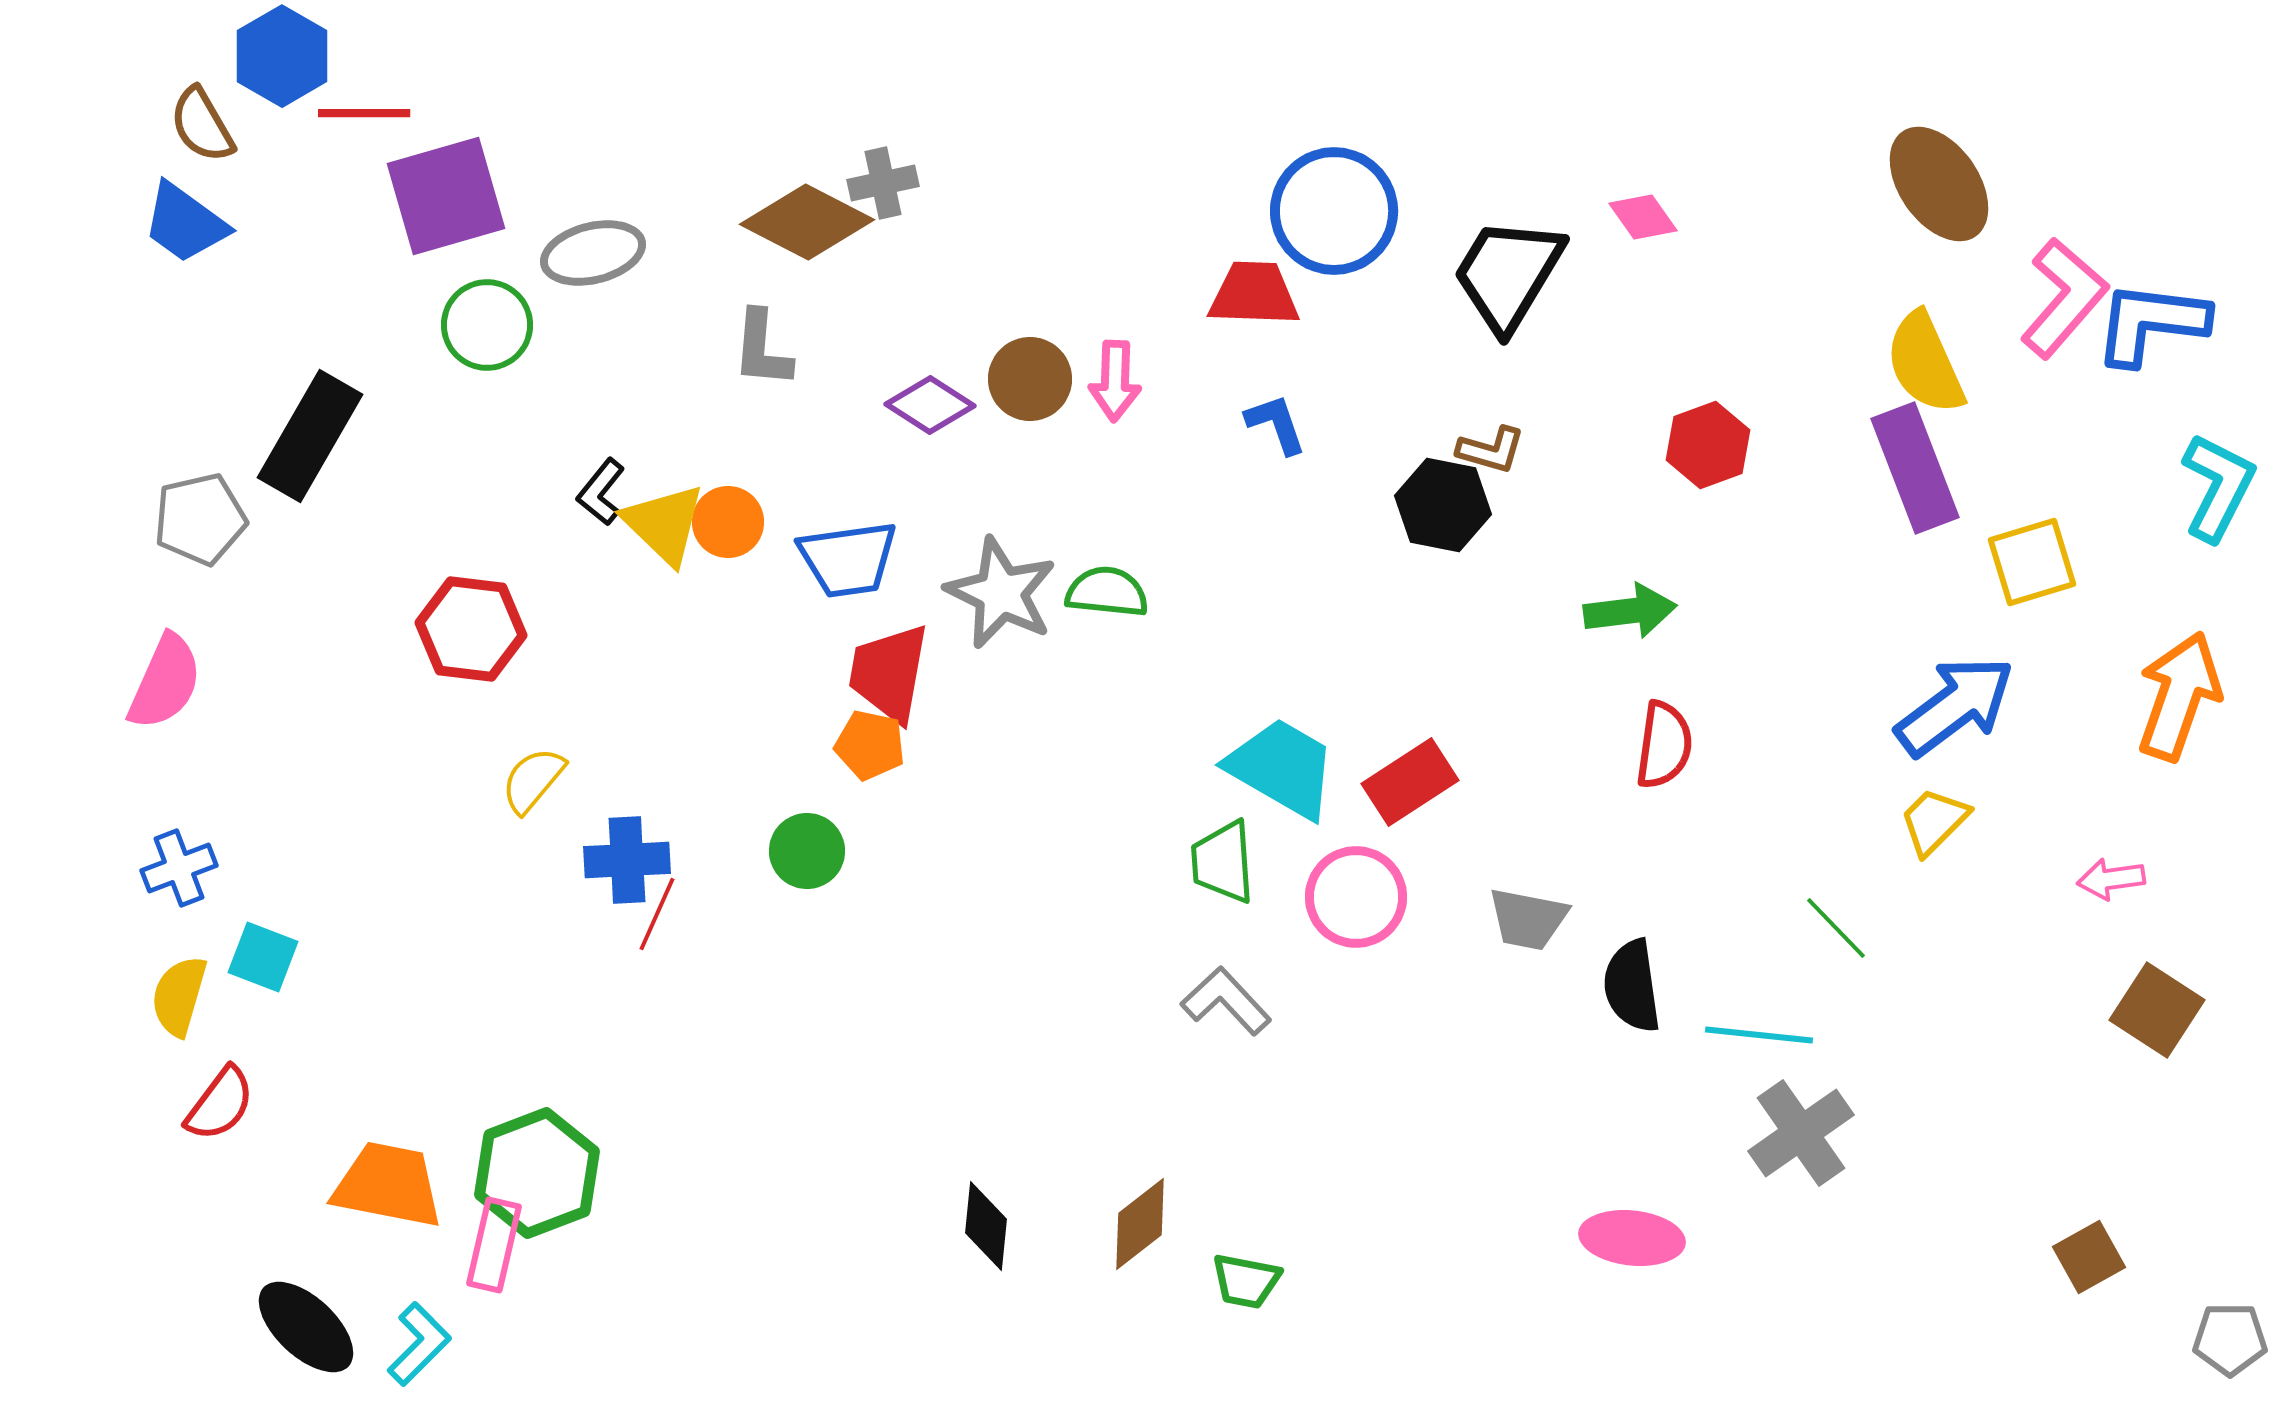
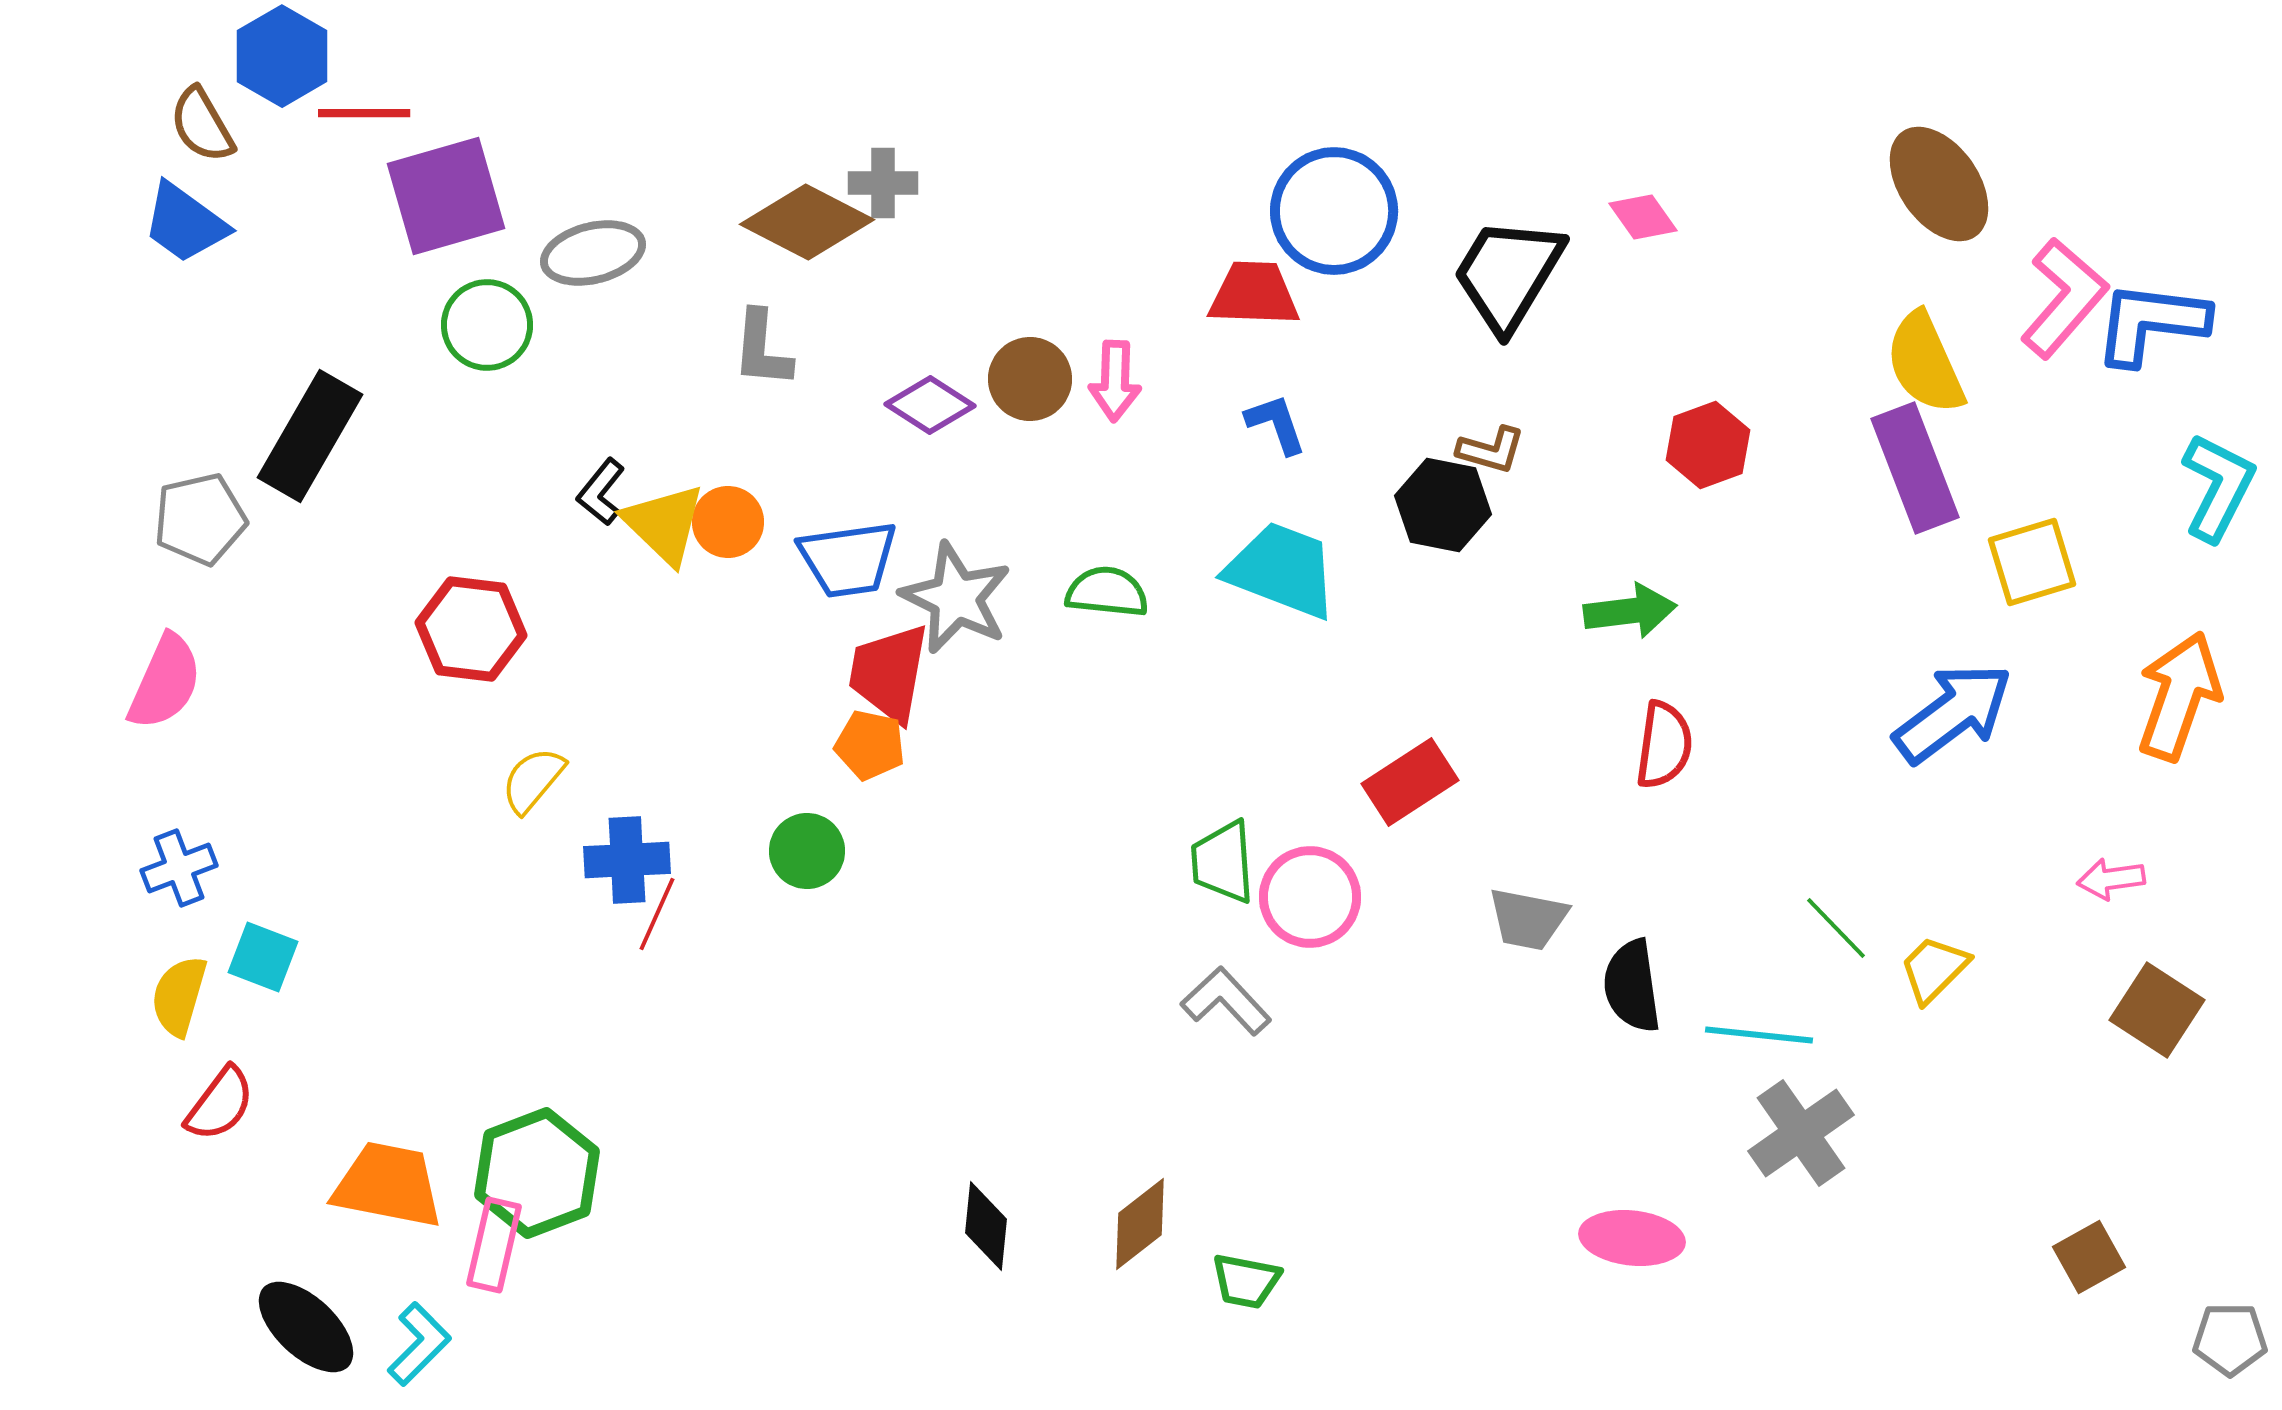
gray cross at (883, 183): rotated 12 degrees clockwise
gray star at (1001, 593): moved 45 px left, 5 px down
blue arrow at (1955, 706): moved 2 px left, 7 px down
cyan trapezoid at (1282, 768): moved 198 px up; rotated 9 degrees counterclockwise
yellow trapezoid at (1934, 821): moved 148 px down
pink circle at (1356, 897): moved 46 px left
